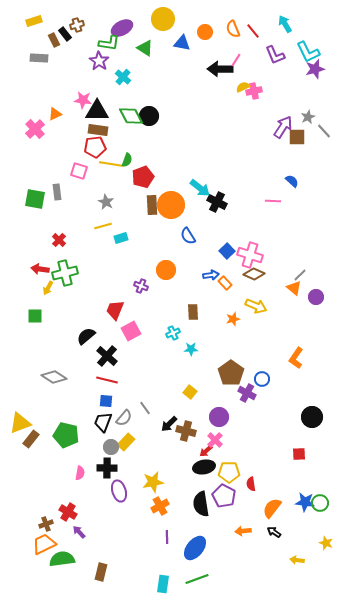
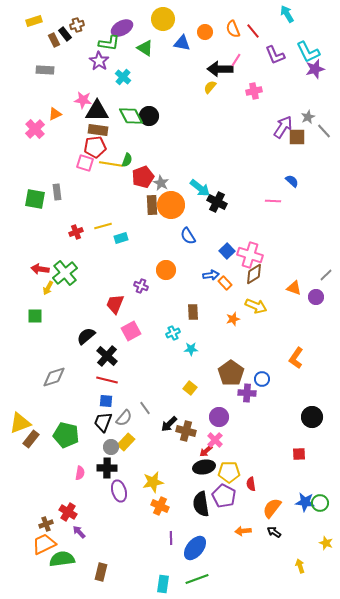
cyan arrow at (285, 24): moved 2 px right, 10 px up
gray rectangle at (39, 58): moved 6 px right, 12 px down
yellow semicircle at (243, 87): moved 33 px left; rotated 24 degrees counterclockwise
pink square at (79, 171): moved 6 px right, 8 px up
gray star at (106, 202): moved 55 px right, 19 px up
red cross at (59, 240): moved 17 px right, 8 px up; rotated 24 degrees clockwise
green cross at (65, 273): rotated 25 degrees counterclockwise
brown diamond at (254, 274): rotated 55 degrees counterclockwise
gray line at (300, 275): moved 26 px right
orange triangle at (294, 288): rotated 21 degrees counterclockwise
red trapezoid at (115, 310): moved 6 px up
gray diamond at (54, 377): rotated 50 degrees counterclockwise
yellow square at (190, 392): moved 4 px up
purple cross at (247, 393): rotated 24 degrees counterclockwise
orange cross at (160, 506): rotated 36 degrees counterclockwise
purple line at (167, 537): moved 4 px right, 1 px down
yellow arrow at (297, 560): moved 3 px right, 6 px down; rotated 64 degrees clockwise
